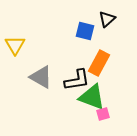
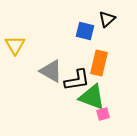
orange rectangle: rotated 15 degrees counterclockwise
gray triangle: moved 10 px right, 6 px up
